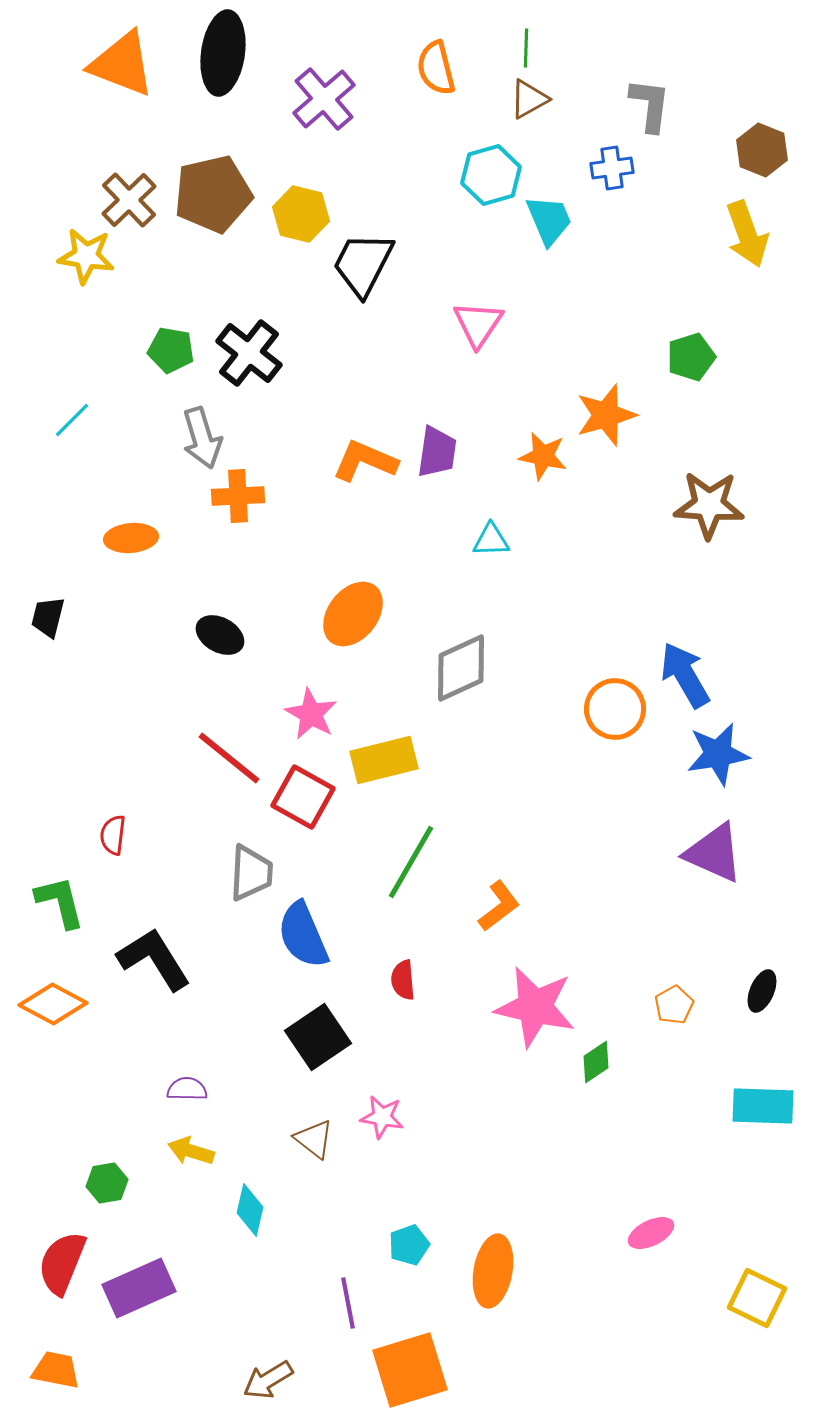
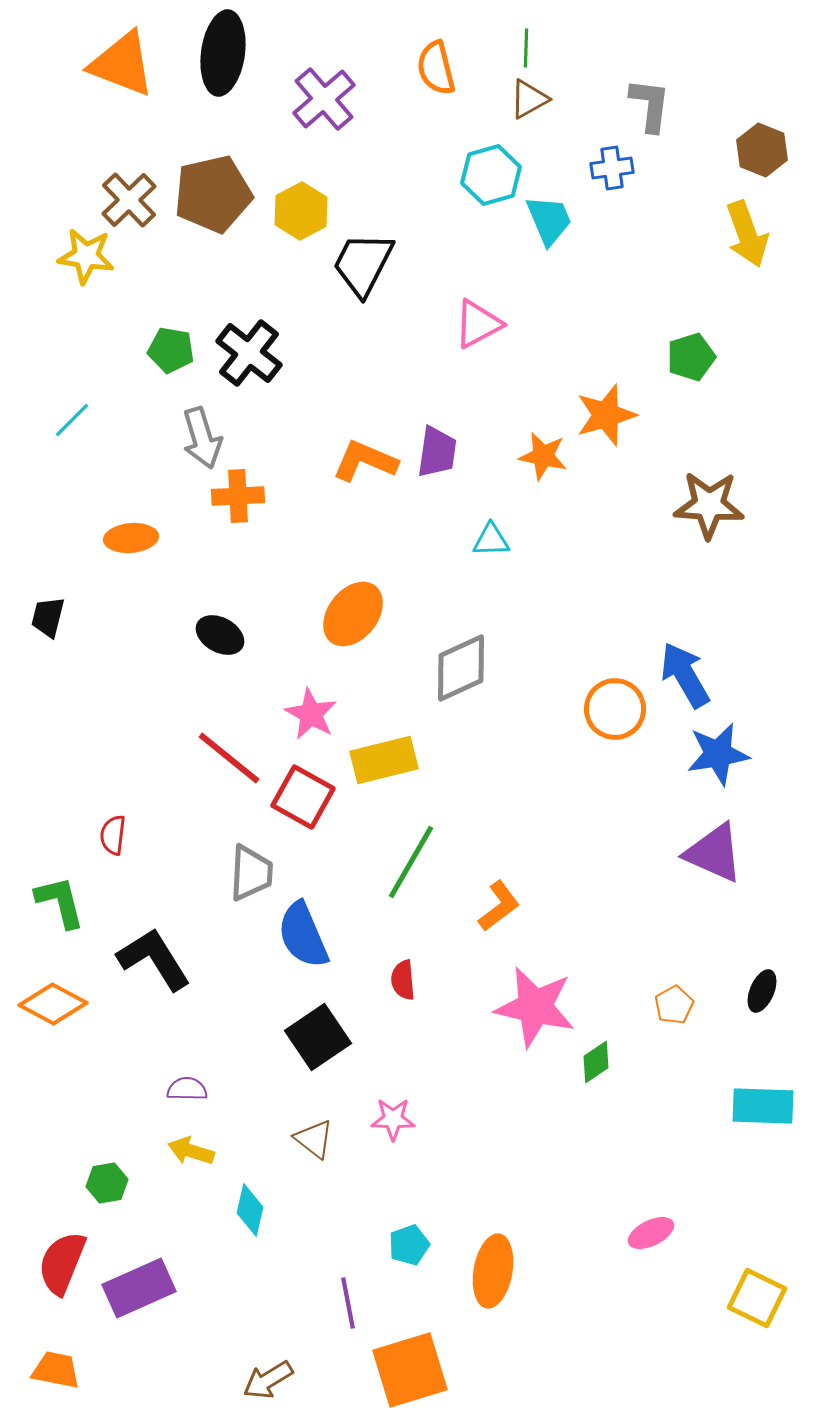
yellow hexagon at (301, 214): moved 3 px up; rotated 18 degrees clockwise
pink triangle at (478, 324): rotated 28 degrees clockwise
pink star at (382, 1117): moved 11 px right, 2 px down; rotated 9 degrees counterclockwise
